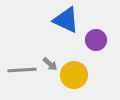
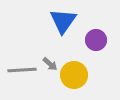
blue triangle: moved 3 px left, 1 px down; rotated 40 degrees clockwise
